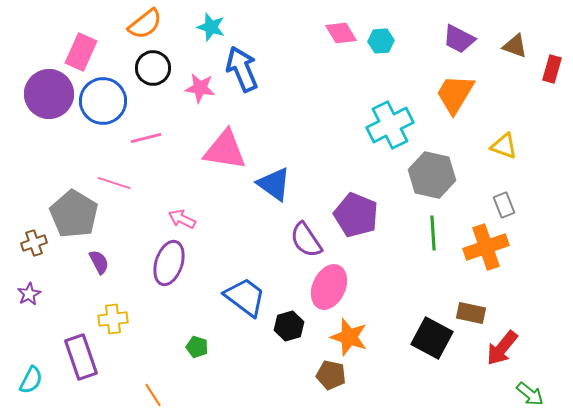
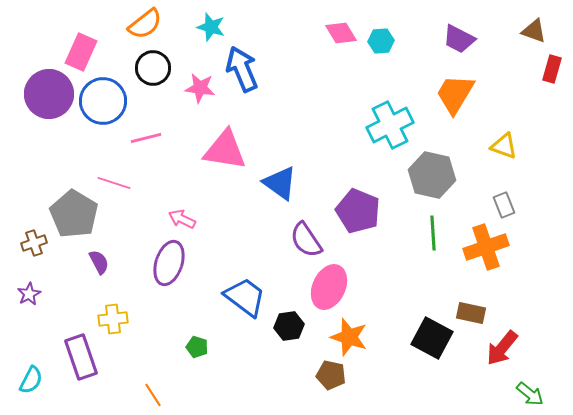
brown triangle at (515, 46): moved 19 px right, 15 px up
blue triangle at (274, 184): moved 6 px right, 1 px up
purple pentagon at (356, 215): moved 2 px right, 4 px up
black hexagon at (289, 326): rotated 8 degrees clockwise
